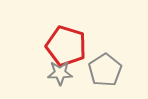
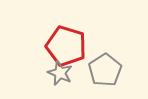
gray star: rotated 25 degrees clockwise
